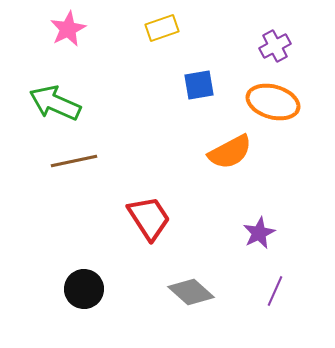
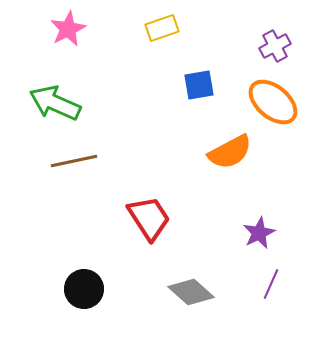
orange ellipse: rotated 24 degrees clockwise
purple line: moved 4 px left, 7 px up
